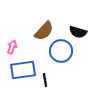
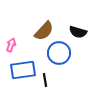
pink arrow: moved 1 px left, 2 px up
blue circle: moved 2 px left, 2 px down
